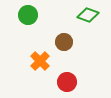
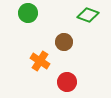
green circle: moved 2 px up
orange cross: rotated 12 degrees counterclockwise
